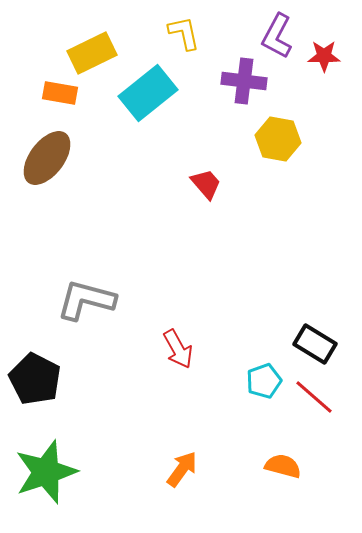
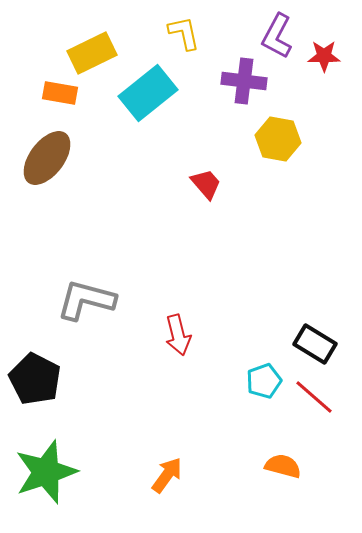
red arrow: moved 14 px up; rotated 15 degrees clockwise
orange arrow: moved 15 px left, 6 px down
